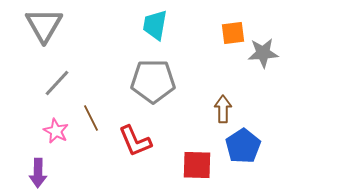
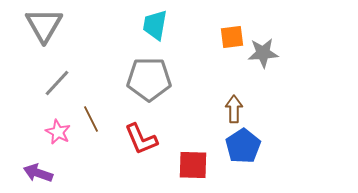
orange square: moved 1 px left, 4 px down
gray pentagon: moved 4 px left, 2 px up
brown arrow: moved 11 px right
brown line: moved 1 px down
pink star: moved 2 px right, 1 px down
red L-shape: moved 6 px right, 2 px up
red square: moved 4 px left
purple arrow: rotated 108 degrees clockwise
